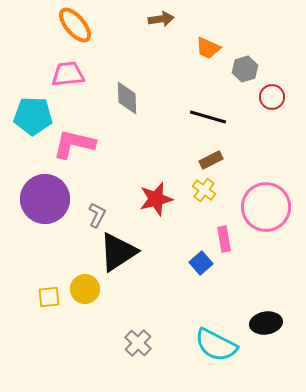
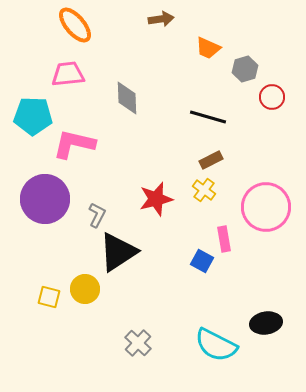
blue square: moved 1 px right, 2 px up; rotated 20 degrees counterclockwise
yellow square: rotated 20 degrees clockwise
